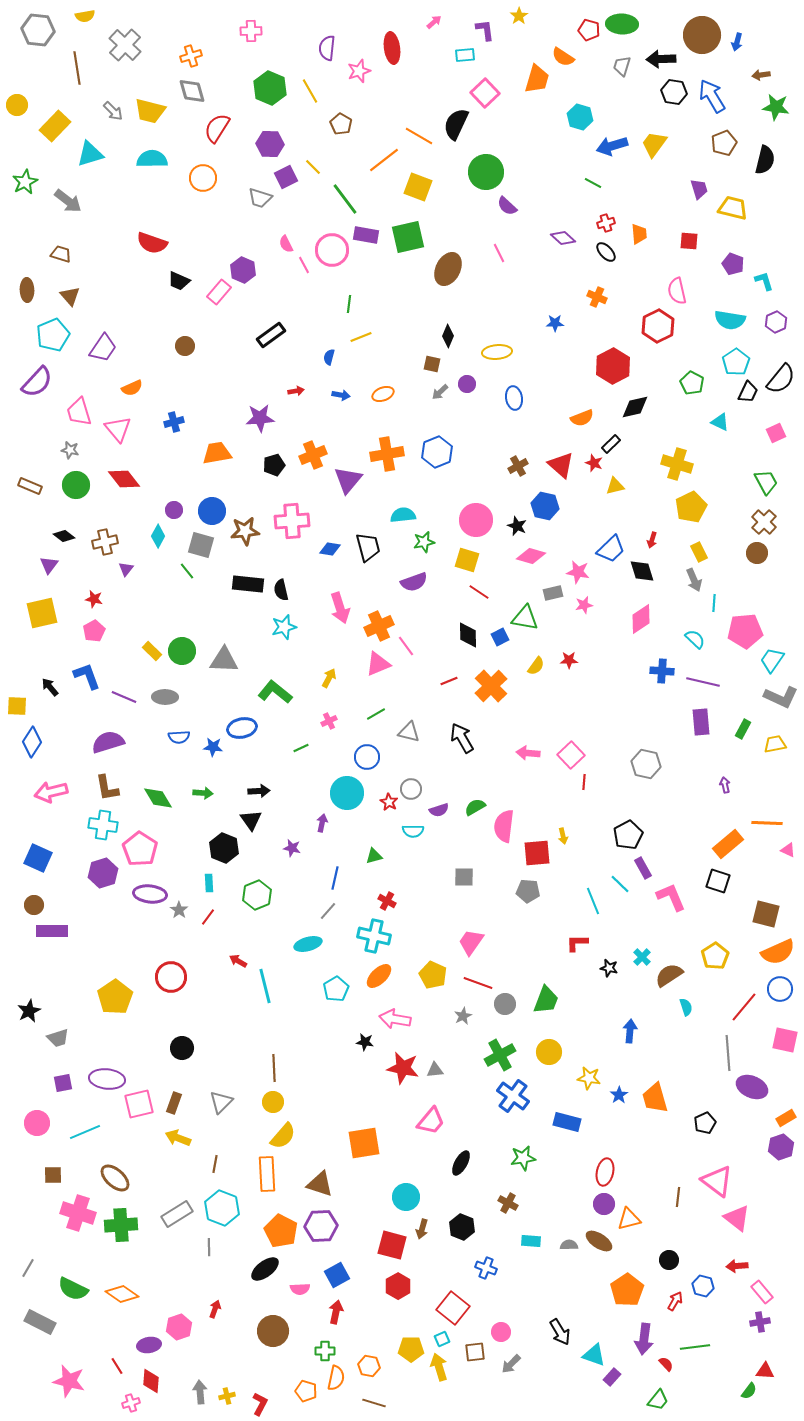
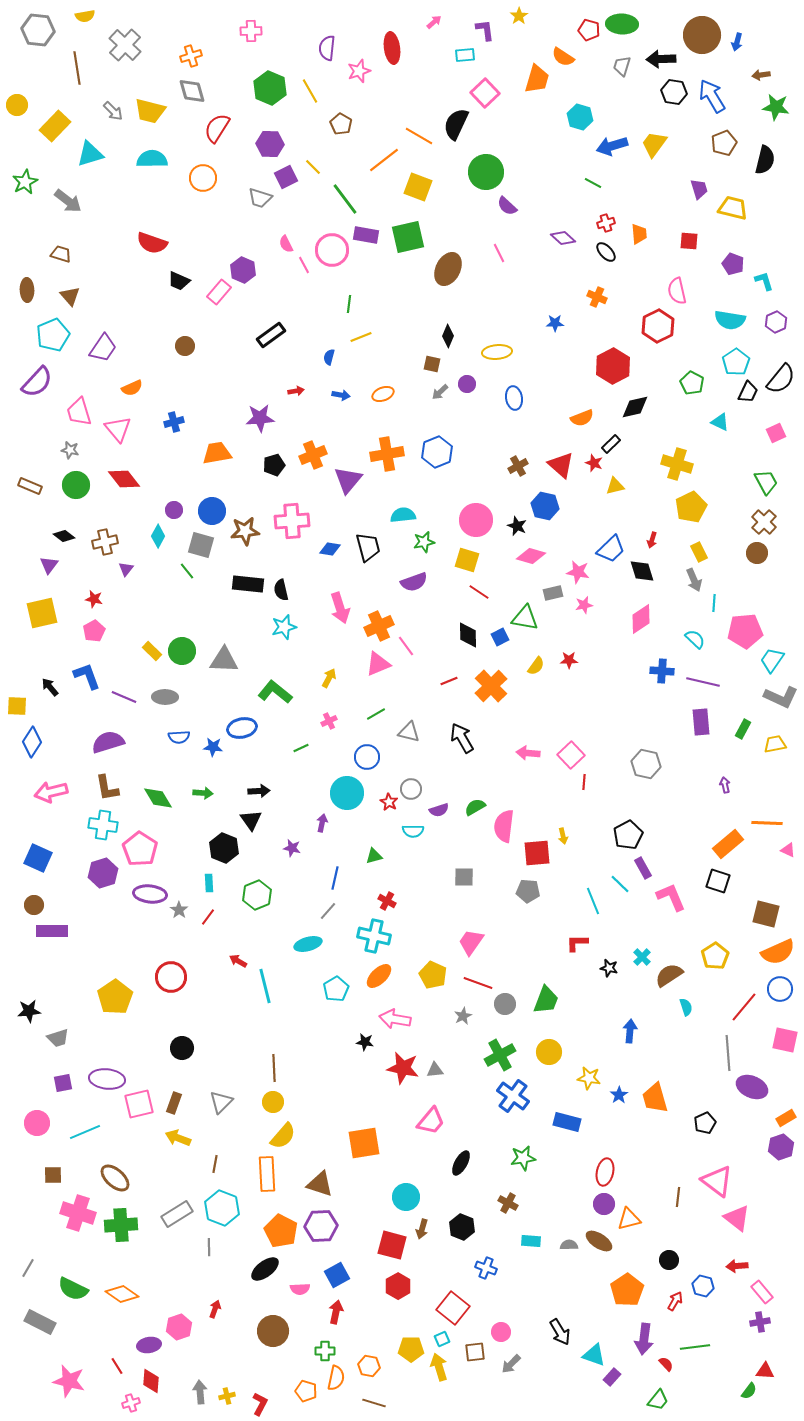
black star at (29, 1011): rotated 20 degrees clockwise
